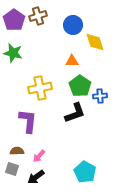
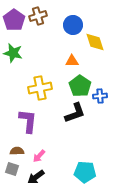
cyan pentagon: rotated 25 degrees counterclockwise
